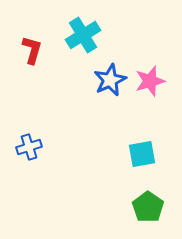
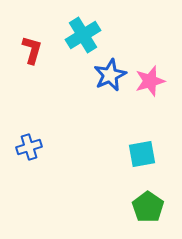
blue star: moved 5 px up
